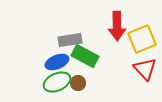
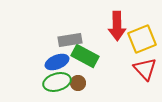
green ellipse: rotated 8 degrees clockwise
